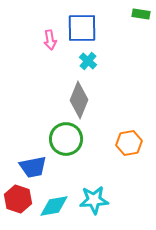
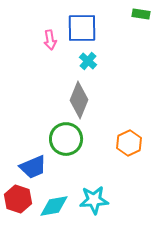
orange hexagon: rotated 15 degrees counterclockwise
blue trapezoid: rotated 12 degrees counterclockwise
